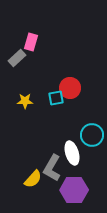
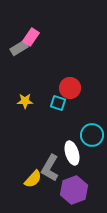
pink rectangle: moved 5 px up; rotated 18 degrees clockwise
gray rectangle: moved 2 px right, 10 px up; rotated 12 degrees clockwise
cyan square: moved 2 px right, 5 px down; rotated 28 degrees clockwise
gray L-shape: moved 2 px left
purple hexagon: rotated 20 degrees counterclockwise
